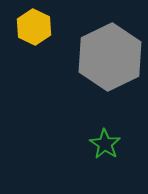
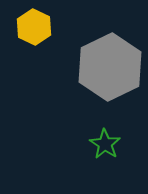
gray hexagon: moved 10 px down
